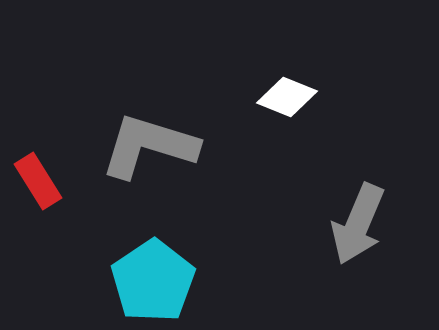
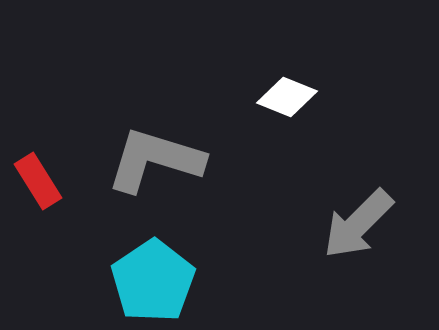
gray L-shape: moved 6 px right, 14 px down
gray arrow: rotated 22 degrees clockwise
